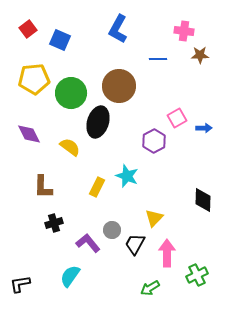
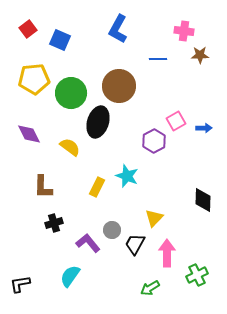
pink square: moved 1 px left, 3 px down
